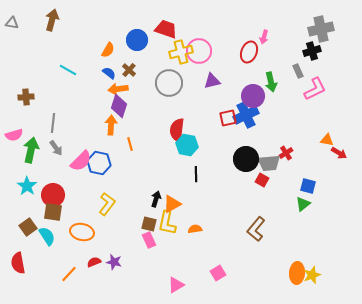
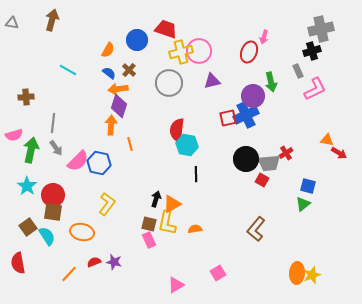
pink semicircle at (81, 161): moved 3 px left
